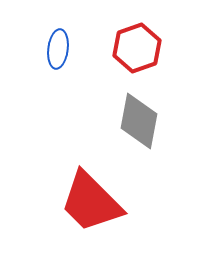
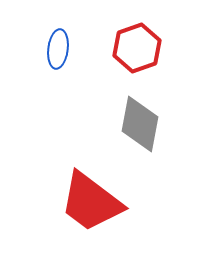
gray diamond: moved 1 px right, 3 px down
red trapezoid: rotated 8 degrees counterclockwise
